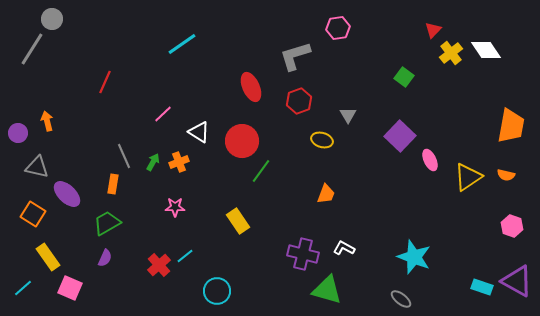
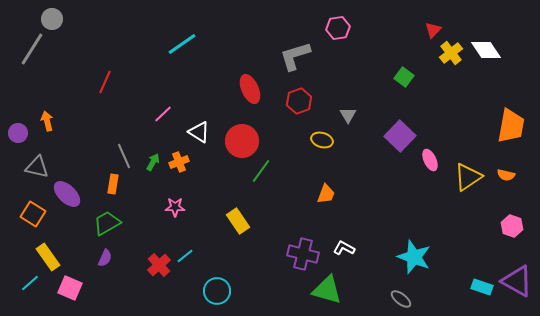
red ellipse at (251, 87): moved 1 px left, 2 px down
cyan line at (23, 288): moved 7 px right, 5 px up
